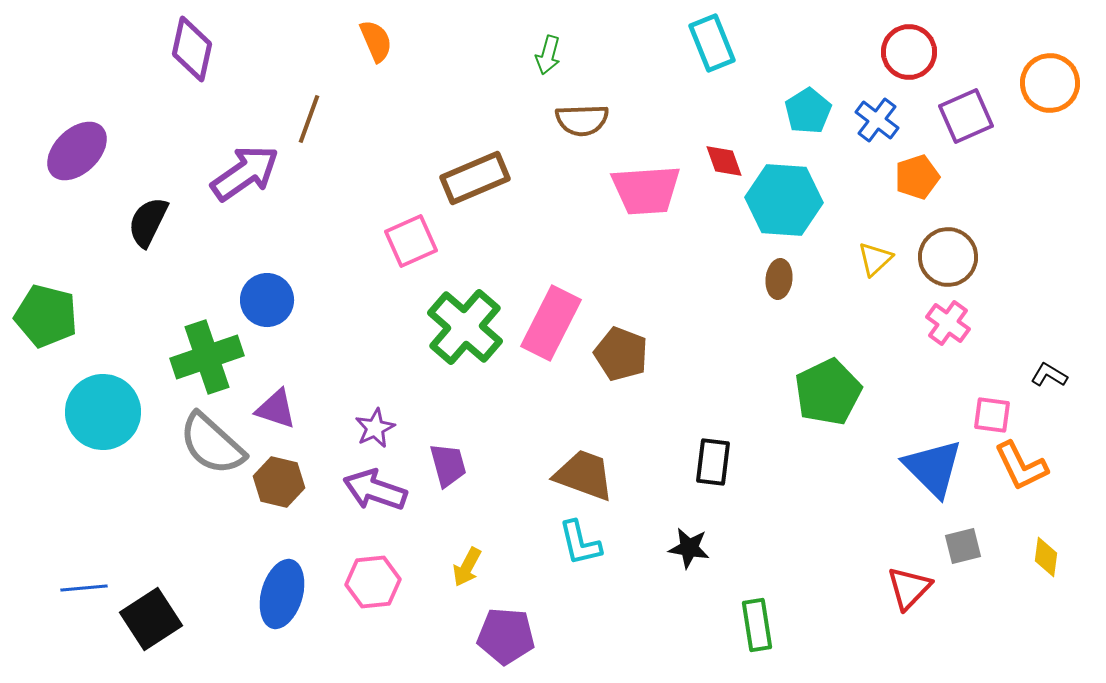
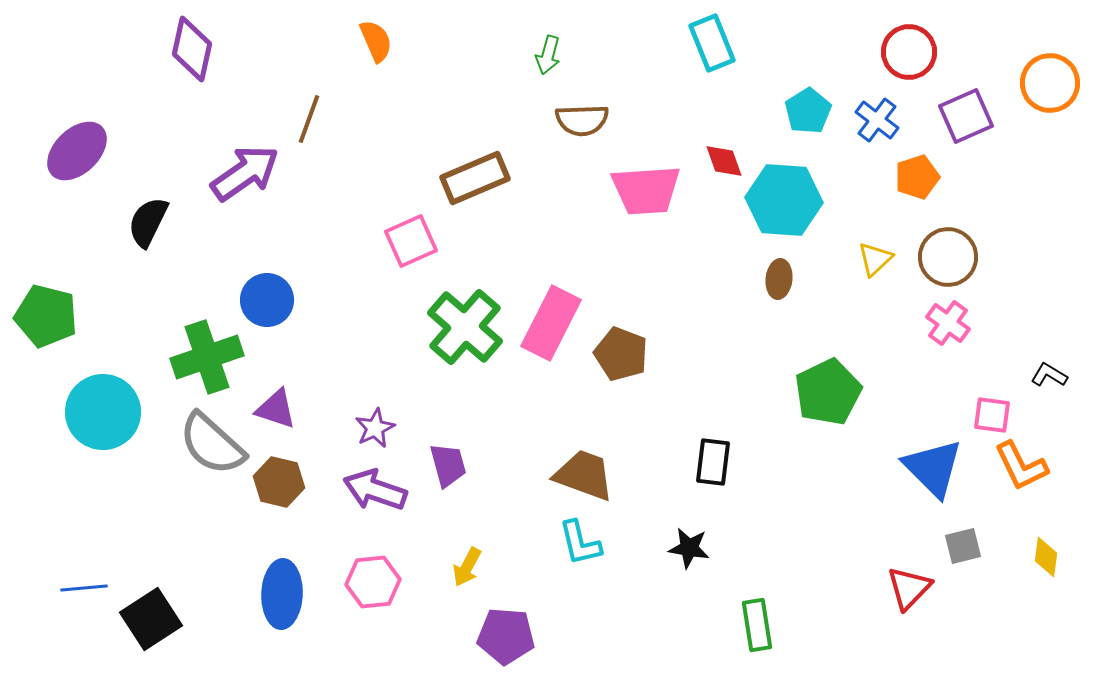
blue ellipse at (282, 594): rotated 14 degrees counterclockwise
